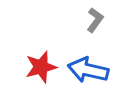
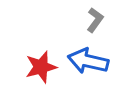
blue arrow: moved 9 px up
